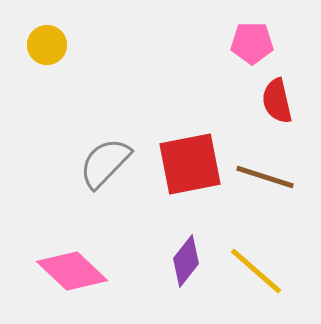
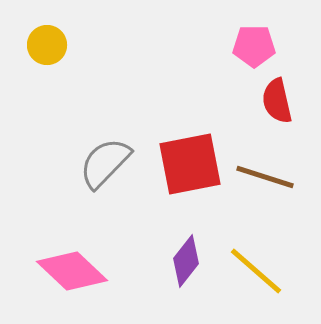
pink pentagon: moved 2 px right, 3 px down
